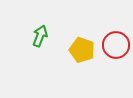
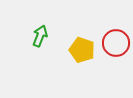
red circle: moved 2 px up
